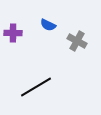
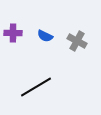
blue semicircle: moved 3 px left, 11 px down
